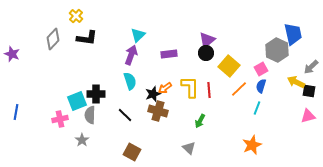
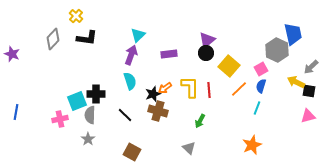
gray star: moved 6 px right, 1 px up
